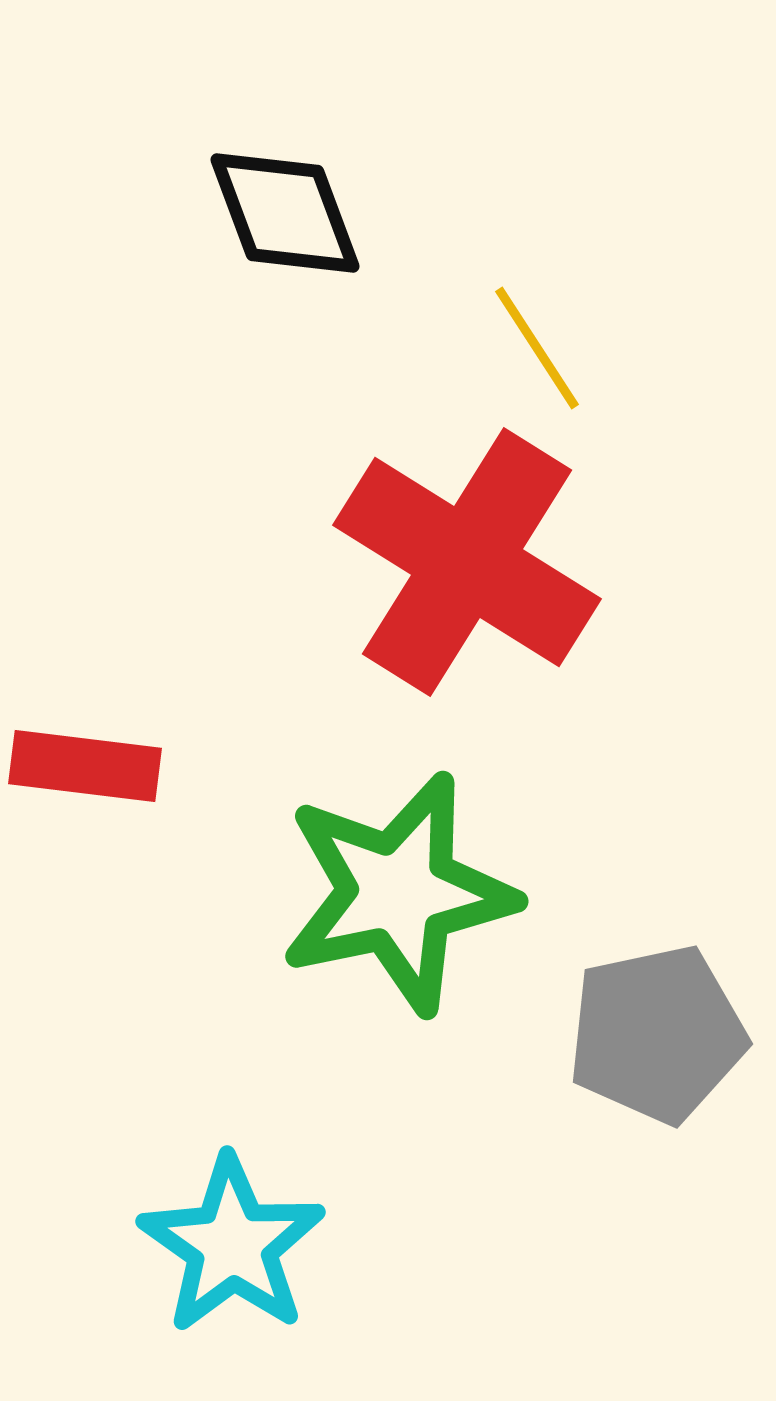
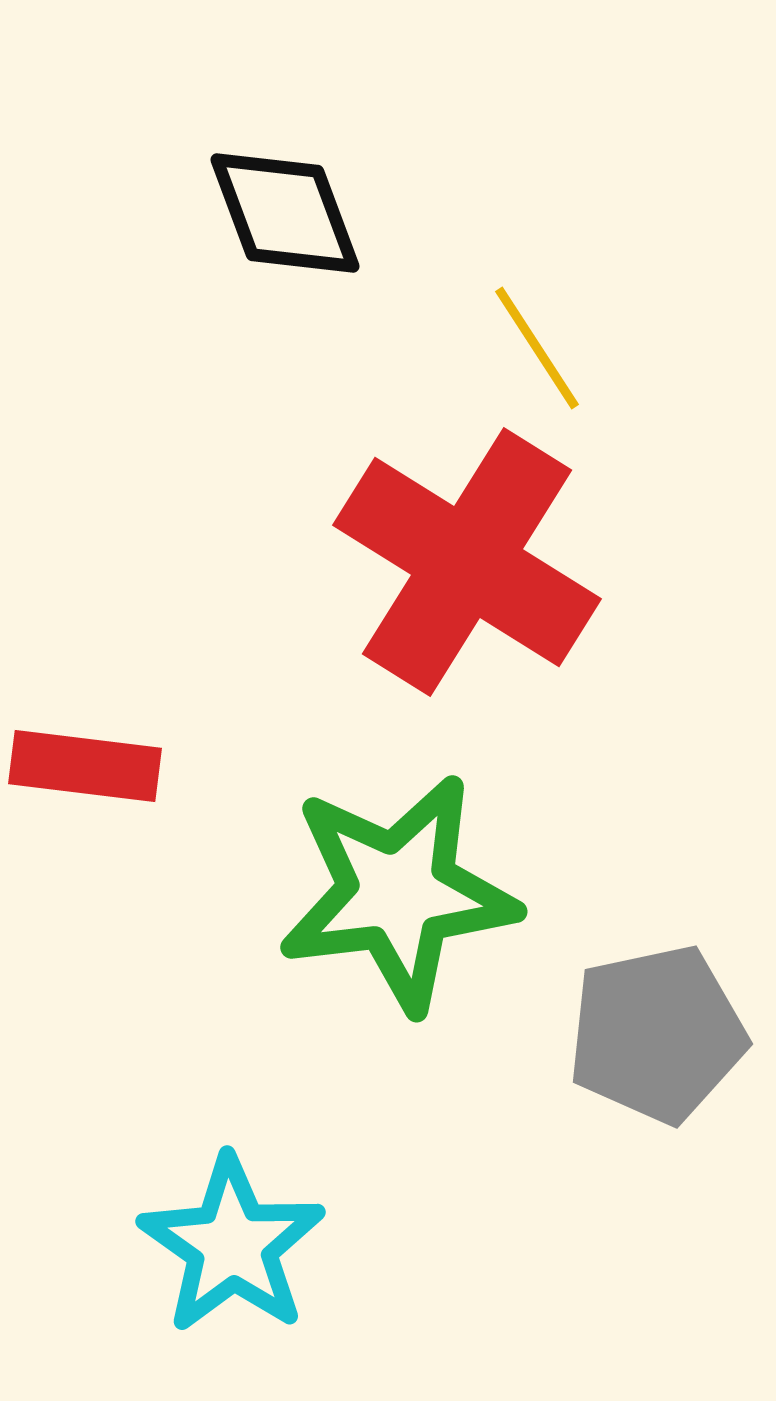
green star: rotated 5 degrees clockwise
